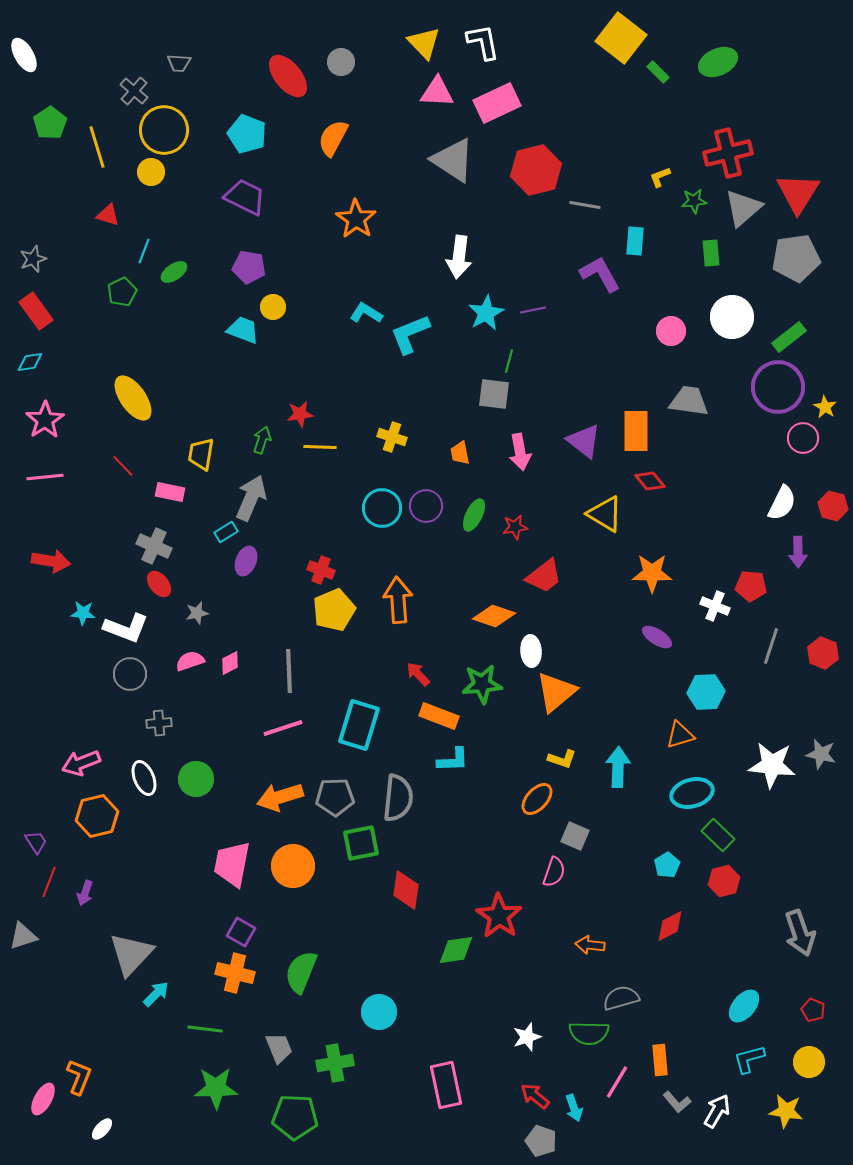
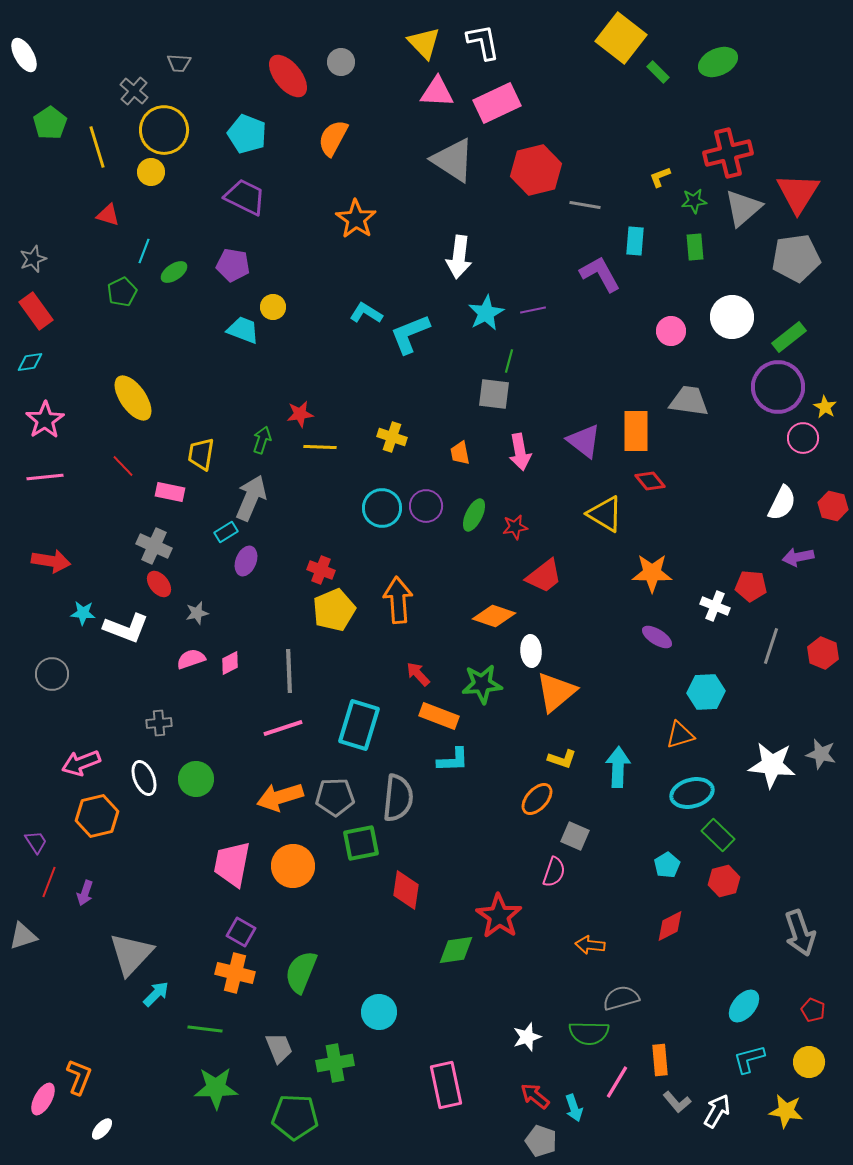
green rectangle at (711, 253): moved 16 px left, 6 px up
purple pentagon at (249, 267): moved 16 px left, 2 px up
purple arrow at (798, 552): moved 5 px down; rotated 80 degrees clockwise
pink semicircle at (190, 661): moved 1 px right, 2 px up
gray circle at (130, 674): moved 78 px left
